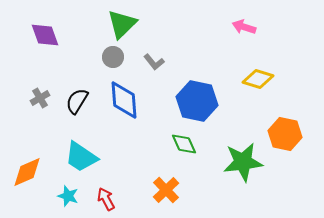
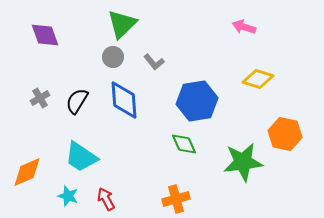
blue hexagon: rotated 21 degrees counterclockwise
orange cross: moved 10 px right, 9 px down; rotated 28 degrees clockwise
